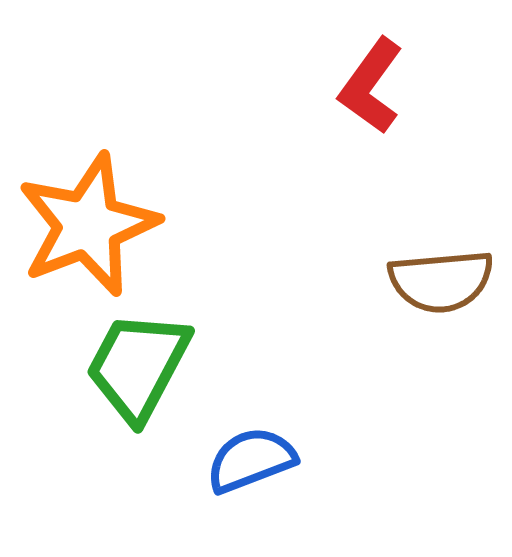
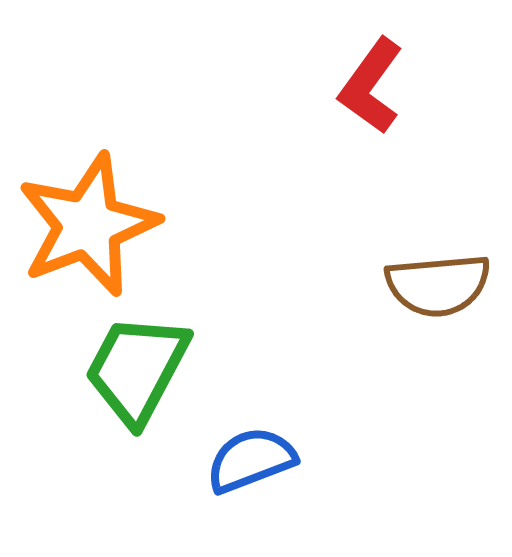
brown semicircle: moved 3 px left, 4 px down
green trapezoid: moved 1 px left, 3 px down
